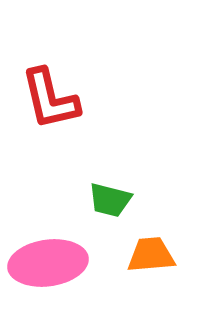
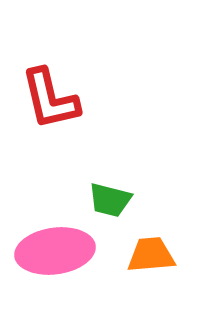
pink ellipse: moved 7 px right, 12 px up
